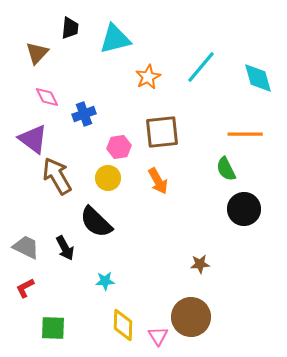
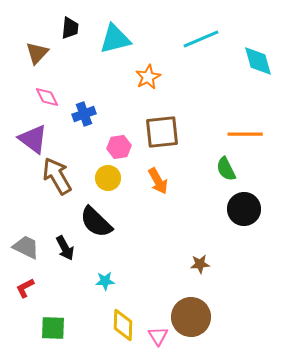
cyan line: moved 28 px up; rotated 27 degrees clockwise
cyan diamond: moved 17 px up
